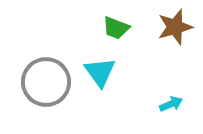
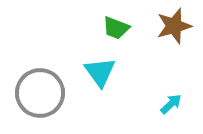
brown star: moved 1 px left, 1 px up
gray circle: moved 6 px left, 11 px down
cyan arrow: rotated 20 degrees counterclockwise
